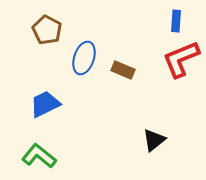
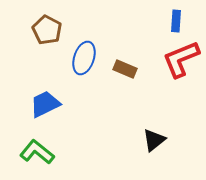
brown rectangle: moved 2 px right, 1 px up
green L-shape: moved 2 px left, 4 px up
